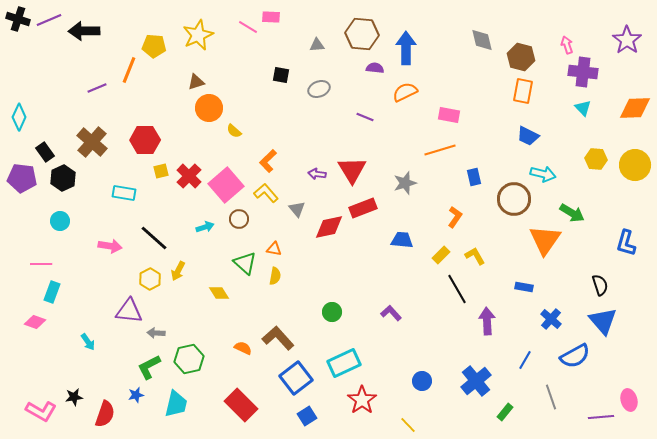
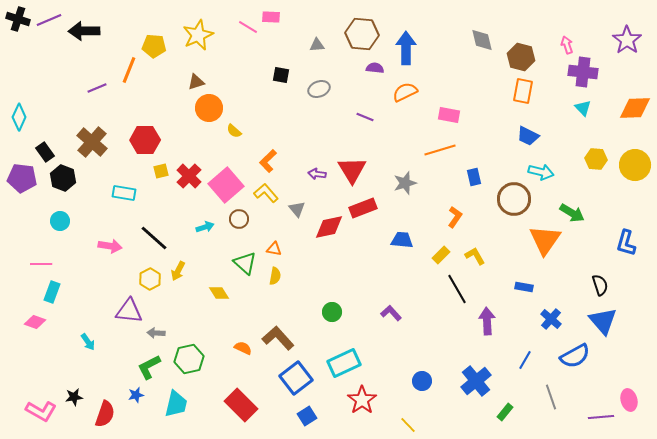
cyan arrow at (543, 174): moved 2 px left, 2 px up
black hexagon at (63, 178): rotated 15 degrees counterclockwise
